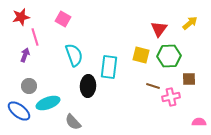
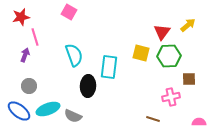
pink square: moved 6 px right, 7 px up
yellow arrow: moved 2 px left, 2 px down
red triangle: moved 3 px right, 3 px down
yellow square: moved 2 px up
brown line: moved 33 px down
cyan ellipse: moved 6 px down
gray semicircle: moved 6 px up; rotated 24 degrees counterclockwise
